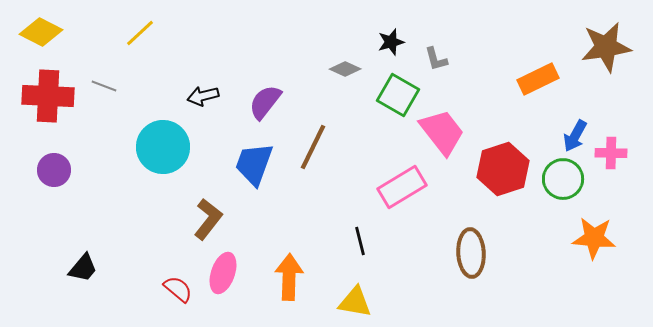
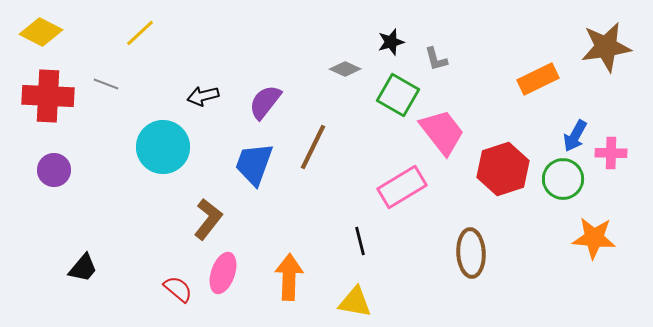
gray line: moved 2 px right, 2 px up
